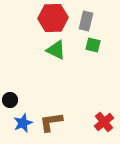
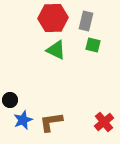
blue star: moved 3 px up
